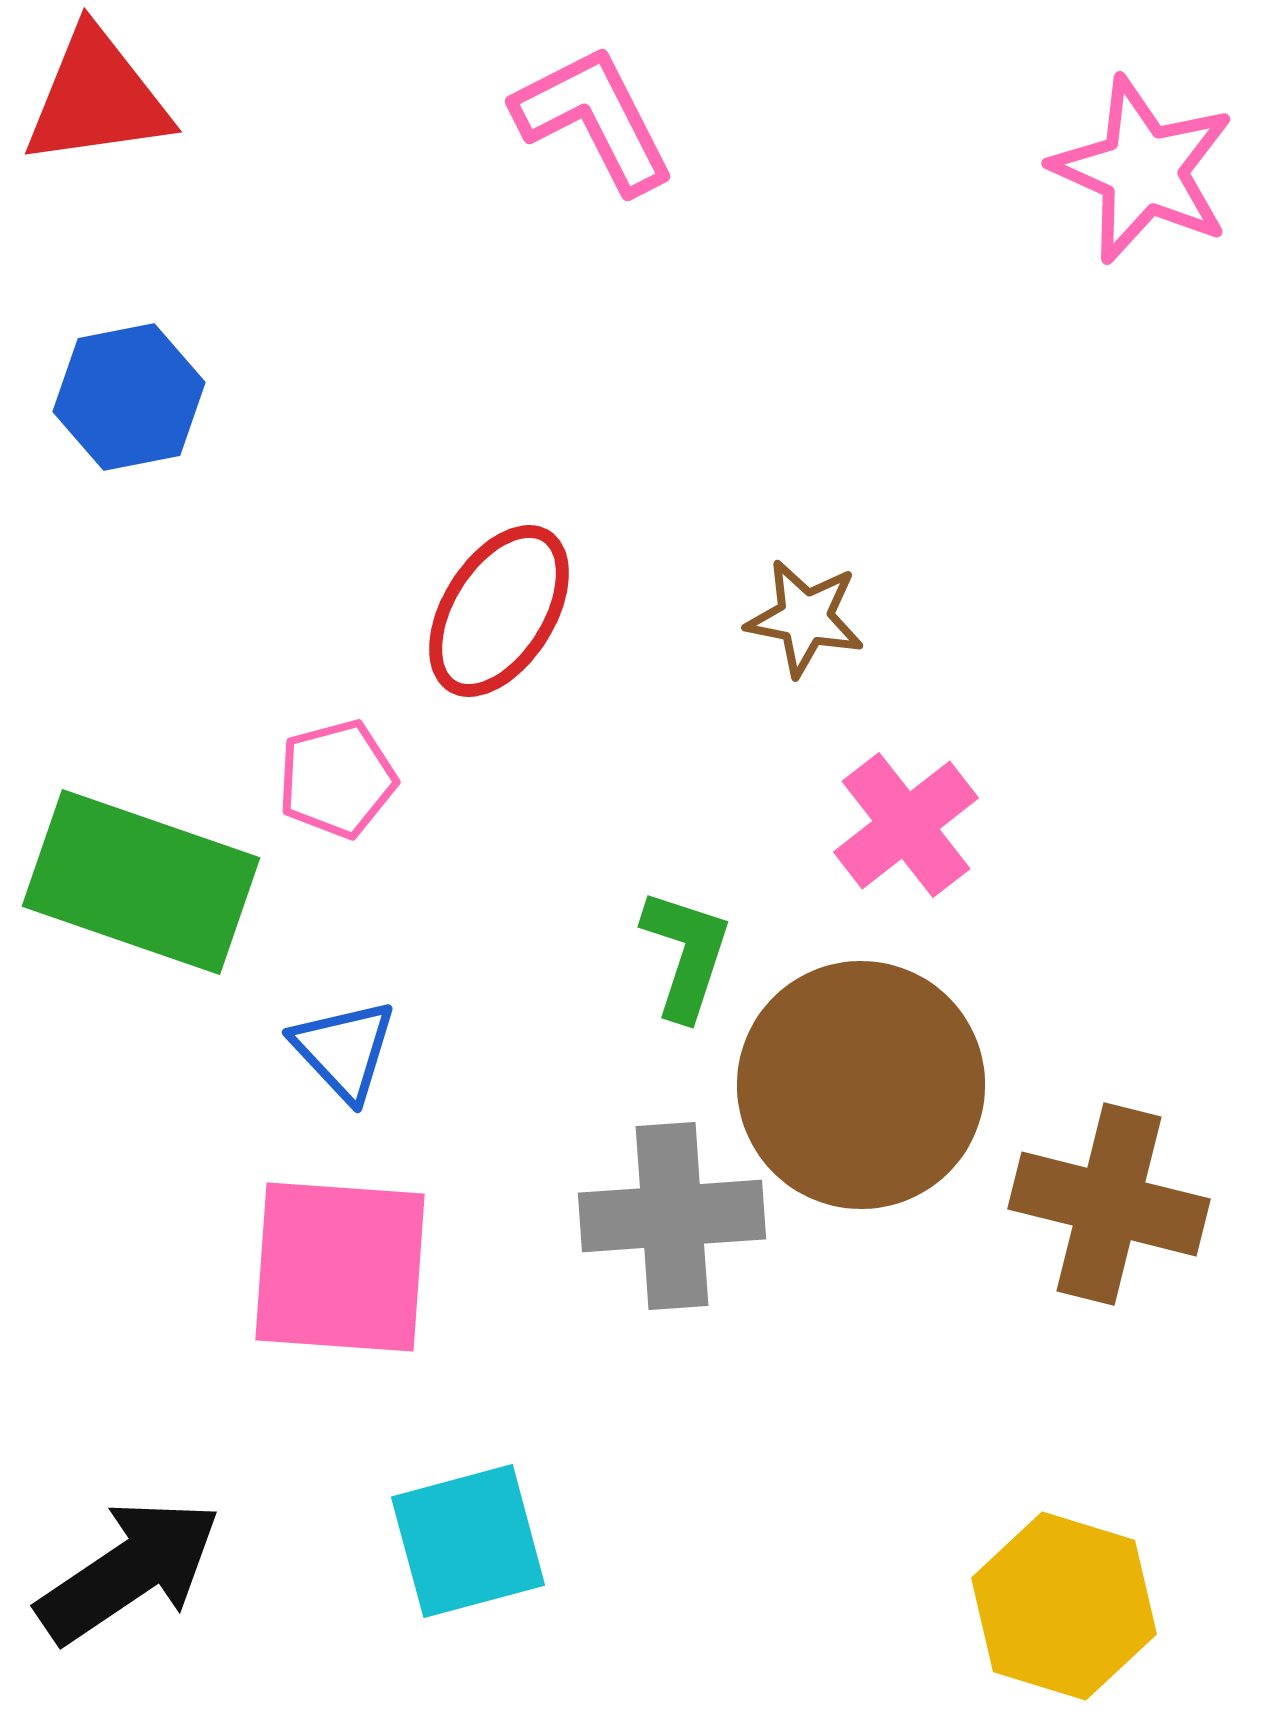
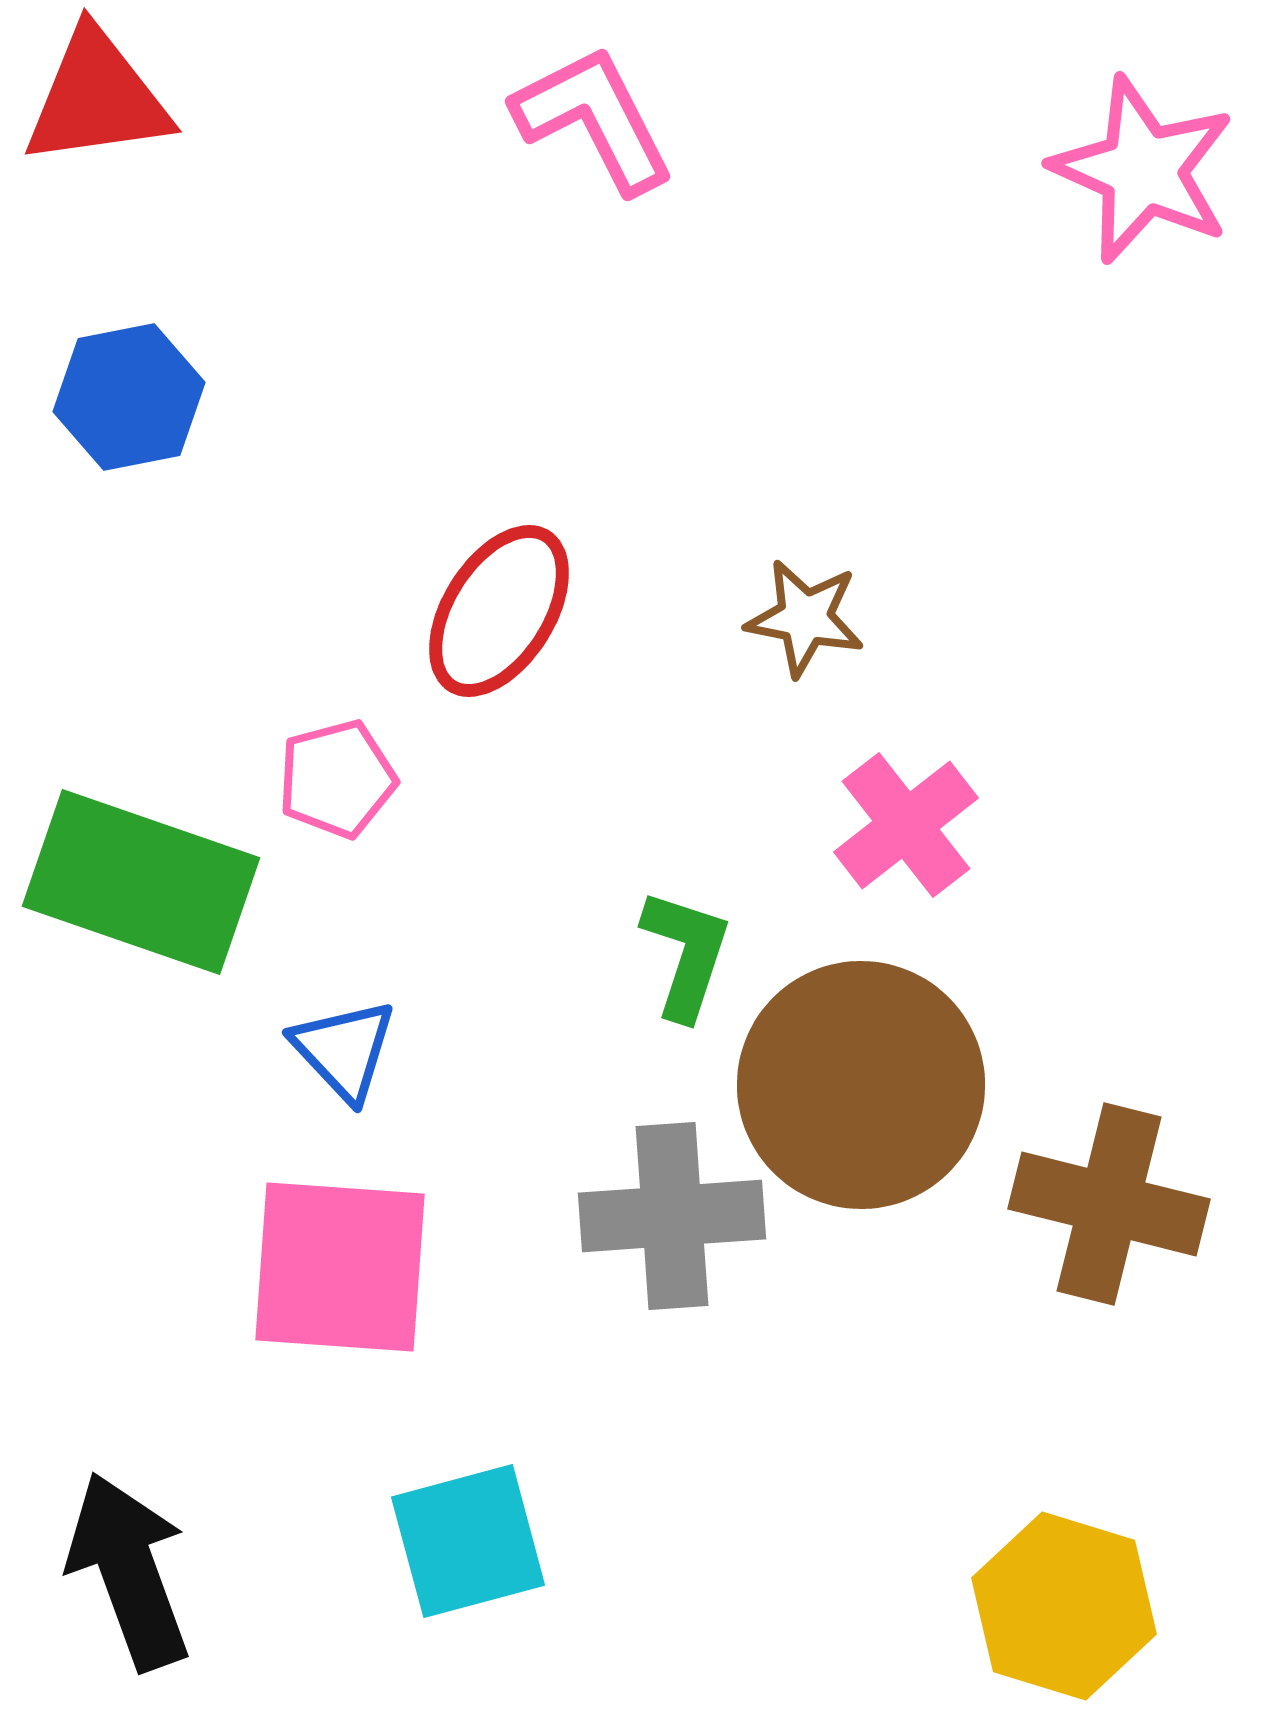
black arrow: rotated 76 degrees counterclockwise
